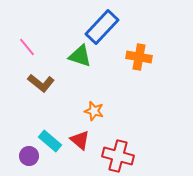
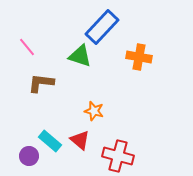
brown L-shape: rotated 148 degrees clockwise
